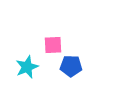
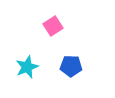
pink square: moved 19 px up; rotated 30 degrees counterclockwise
